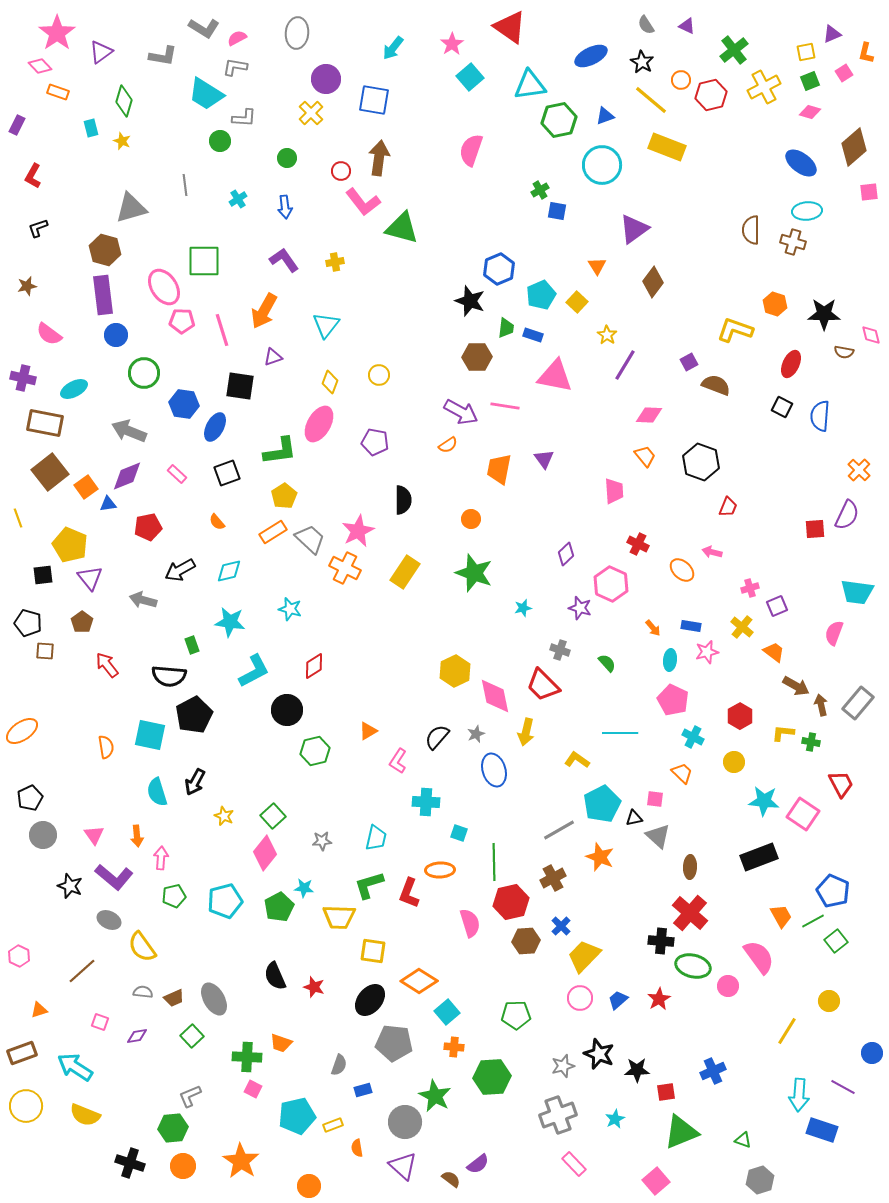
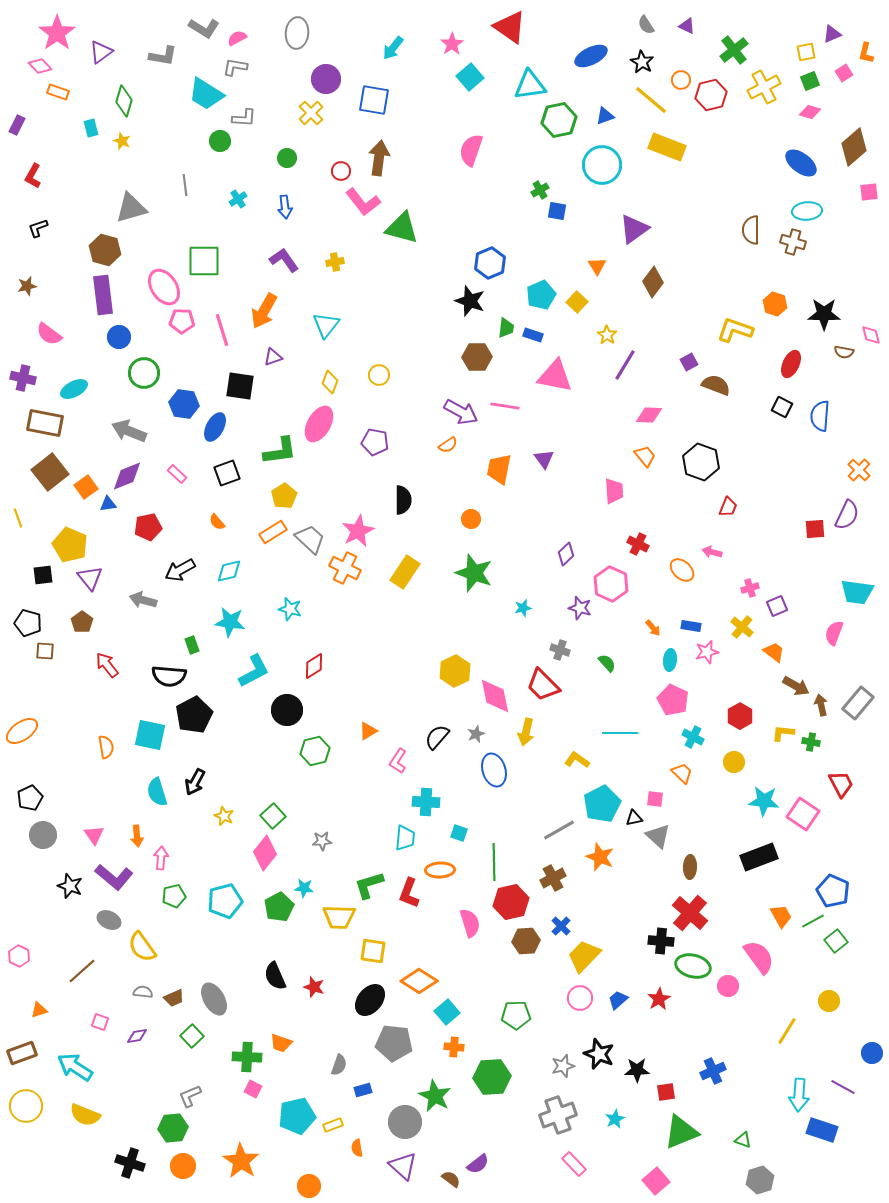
blue hexagon at (499, 269): moved 9 px left, 6 px up
blue circle at (116, 335): moved 3 px right, 2 px down
cyan trapezoid at (376, 838): moved 29 px right; rotated 8 degrees counterclockwise
